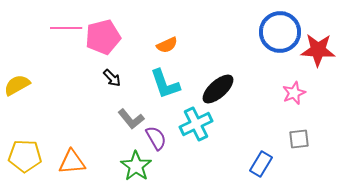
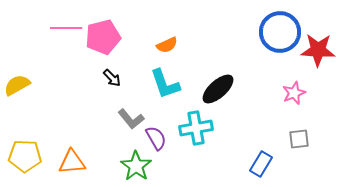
cyan cross: moved 4 px down; rotated 16 degrees clockwise
